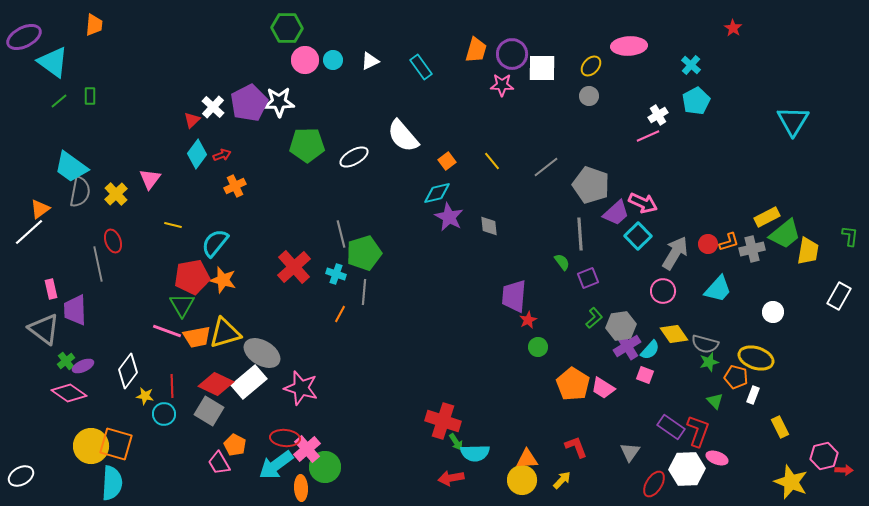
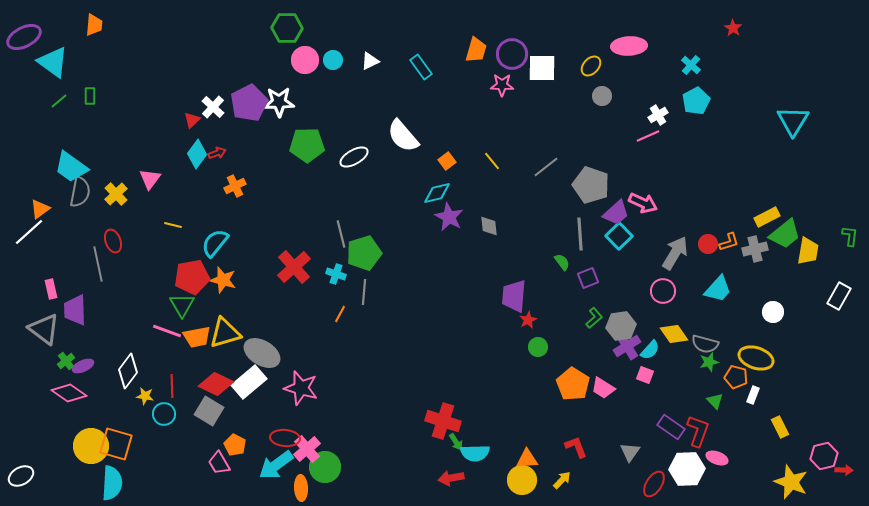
gray circle at (589, 96): moved 13 px right
red arrow at (222, 155): moved 5 px left, 2 px up
cyan square at (638, 236): moved 19 px left
gray cross at (752, 249): moved 3 px right
